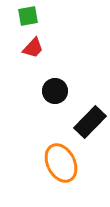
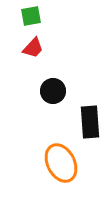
green square: moved 3 px right
black circle: moved 2 px left
black rectangle: rotated 48 degrees counterclockwise
